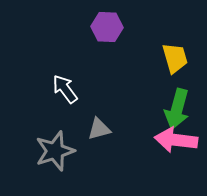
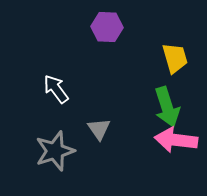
white arrow: moved 9 px left
green arrow: moved 10 px left, 2 px up; rotated 33 degrees counterclockwise
gray triangle: rotated 50 degrees counterclockwise
